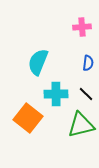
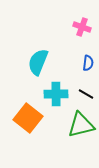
pink cross: rotated 24 degrees clockwise
black line: rotated 14 degrees counterclockwise
